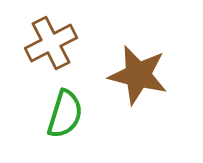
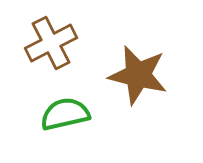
green semicircle: rotated 120 degrees counterclockwise
